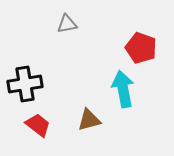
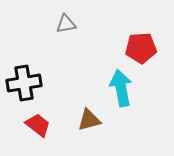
gray triangle: moved 1 px left
red pentagon: rotated 24 degrees counterclockwise
black cross: moved 1 px left, 1 px up
cyan arrow: moved 2 px left, 1 px up
